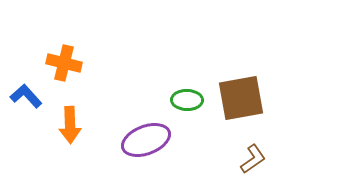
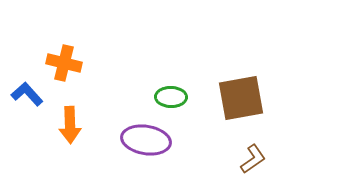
blue L-shape: moved 1 px right, 2 px up
green ellipse: moved 16 px left, 3 px up
purple ellipse: rotated 30 degrees clockwise
